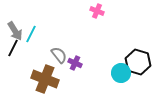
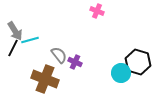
cyan line: moved 1 px left, 6 px down; rotated 48 degrees clockwise
purple cross: moved 1 px up
